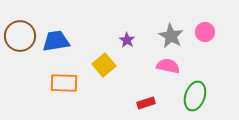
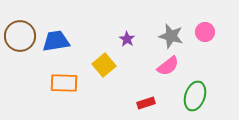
gray star: rotated 15 degrees counterclockwise
purple star: moved 1 px up
pink semicircle: rotated 130 degrees clockwise
